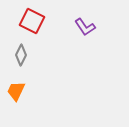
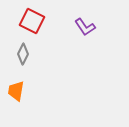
gray diamond: moved 2 px right, 1 px up
orange trapezoid: rotated 15 degrees counterclockwise
